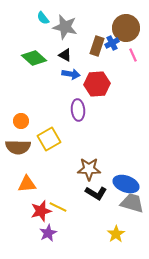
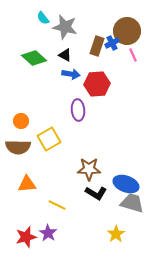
brown circle: moved 1 px right, 3 px down
yellow line: moved 1 px left, 2 px up
red star: moved 15 px left, 26 px down
purple star: rotated 12 degrees counterclockwise
